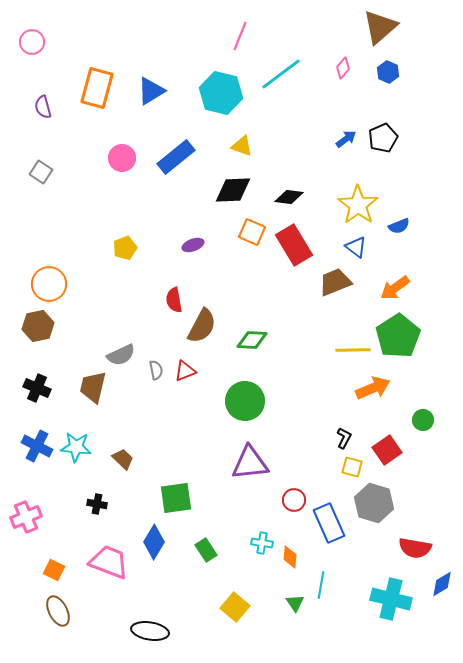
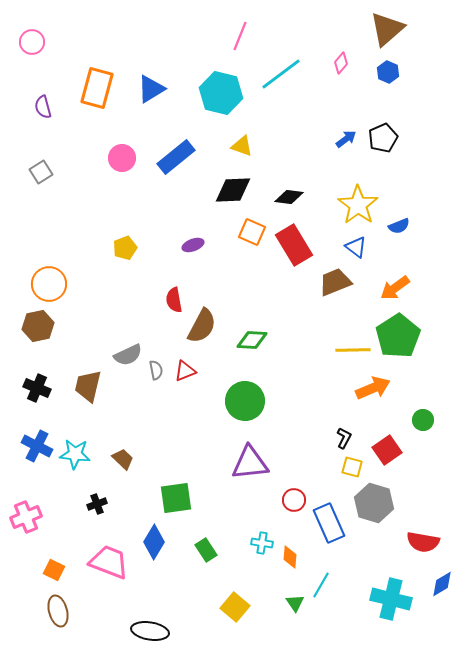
brown triangle at (380, 27): moved 7 px right, 2 px down
pink diamond at (343, 68): moved 2 px left, 5 px up
blue triangle at (151, 91): moved 2 px up
gray square at (41, 172): rotated 25 degrees clockwise
gray semicircle at (121, 355): moved 7 px right
brown trapezoid at (93, 387): moved 5 px left, 1 px up
cyan star at (76, 447): moved 1 px left, 7 px down
black cross at (97, 504): rotated 30 degrees counterclockwise
red semicircle at (415, 548): moved 8 px right, 6 px up
cyan line at (321, 585): rotated 20 degrees clockwise
brown ellipse at (58, 611): rotated 12 degrees clockwise
